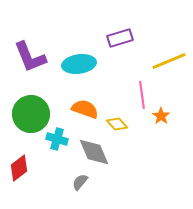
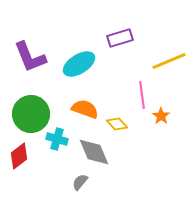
cyan ellipse: rotated 24 degrees counterclockwise
red diamond: moved 12 px up
